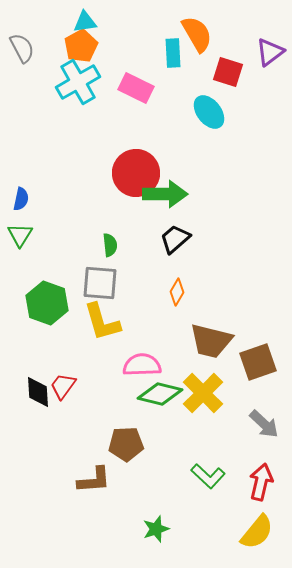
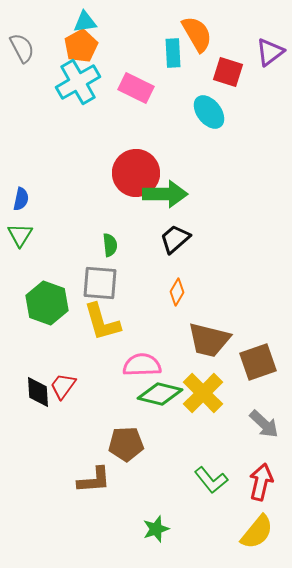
brown trapezoid: moved 2 px left, 1 px up
green L-shape: moved 3 px right, 4 px down; rotated 8 degrees clockwise
